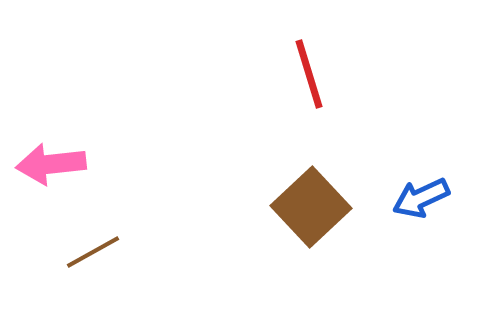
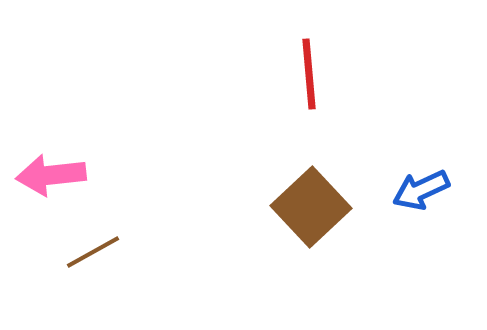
red line: rotated 12 degrees clockwise
pink arrow: moved 11 px down
blue arrow: moved 8 px up
